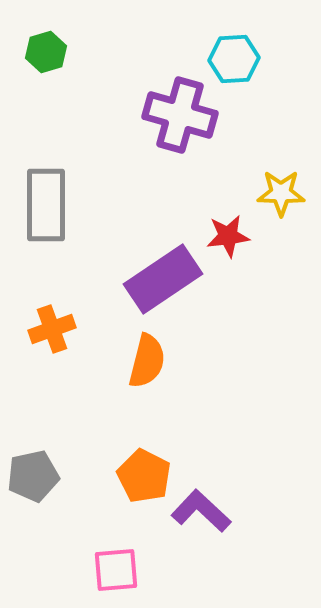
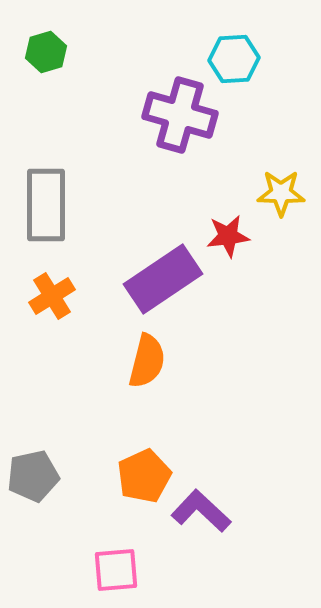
orange cross: moved 33 px up; rotated 12 degrees counterclockwise
orange pentagon: rotated 20 degrees clockwise
